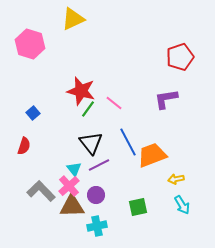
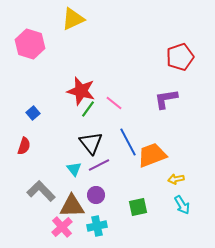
pink cross: moved 7 px left, 41 px down
